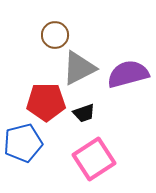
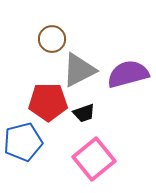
brown circle: moved 3 px left, 4 px down
gray triangle: moved 2 px down
red pentagon: moved 2 px right
blue pentagon: moved 1 px up
pink square: rotated 6 degrees counterclockwise
